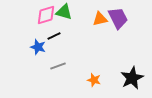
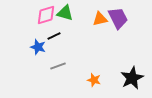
green triangle: moved 1 px right, 1 px down
